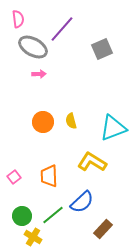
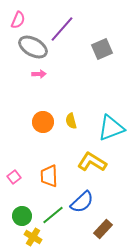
pink semicircle: moved 1 px down; rotated 30 degrees clockwise
cyan triangle: moved 2 px left
